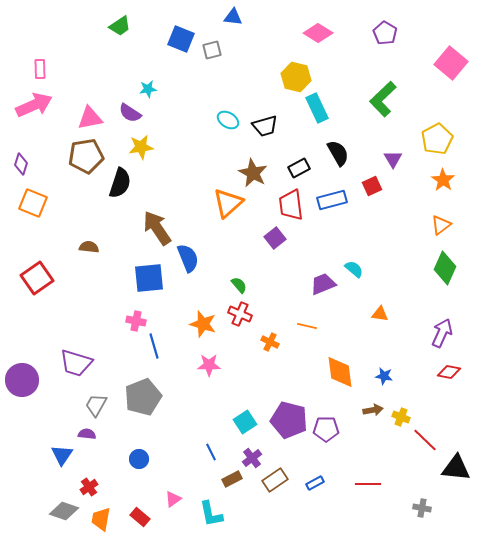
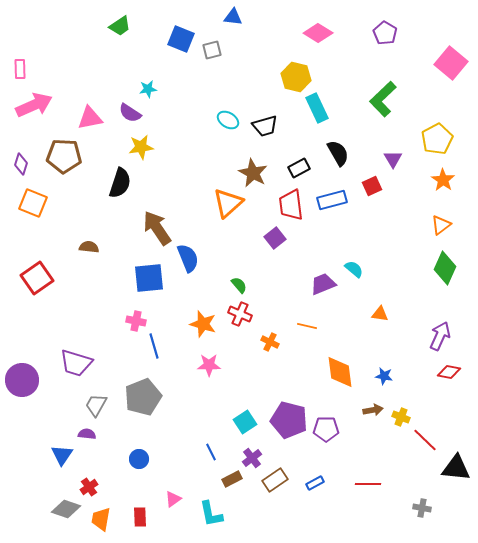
pink rectangle at (40, 69): moved 20 px left
brown pentagon at (86, 156): moved 22 px left; rotated 12 degrees clockwise
purple arrow at (442, 333): moved 2 px left, 3 px down
gray diamond at (64, 511): moved 2 px right, 2 px up
red rectangle at (140, 517): rotated 48 degrees clockwise
